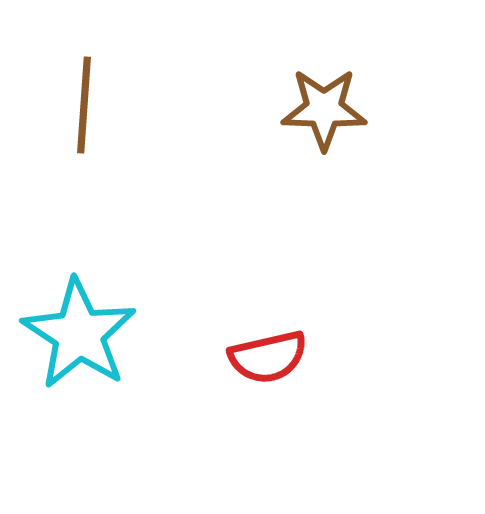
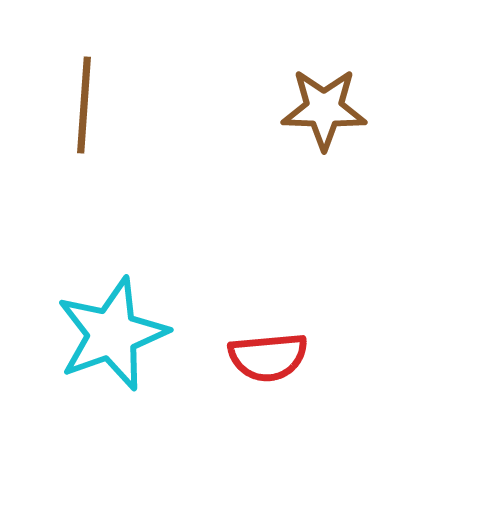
cyan star: moved 33 px right; rotated 19 degrees clockwise
red semicircle: rotated 8 degrees clockwise
